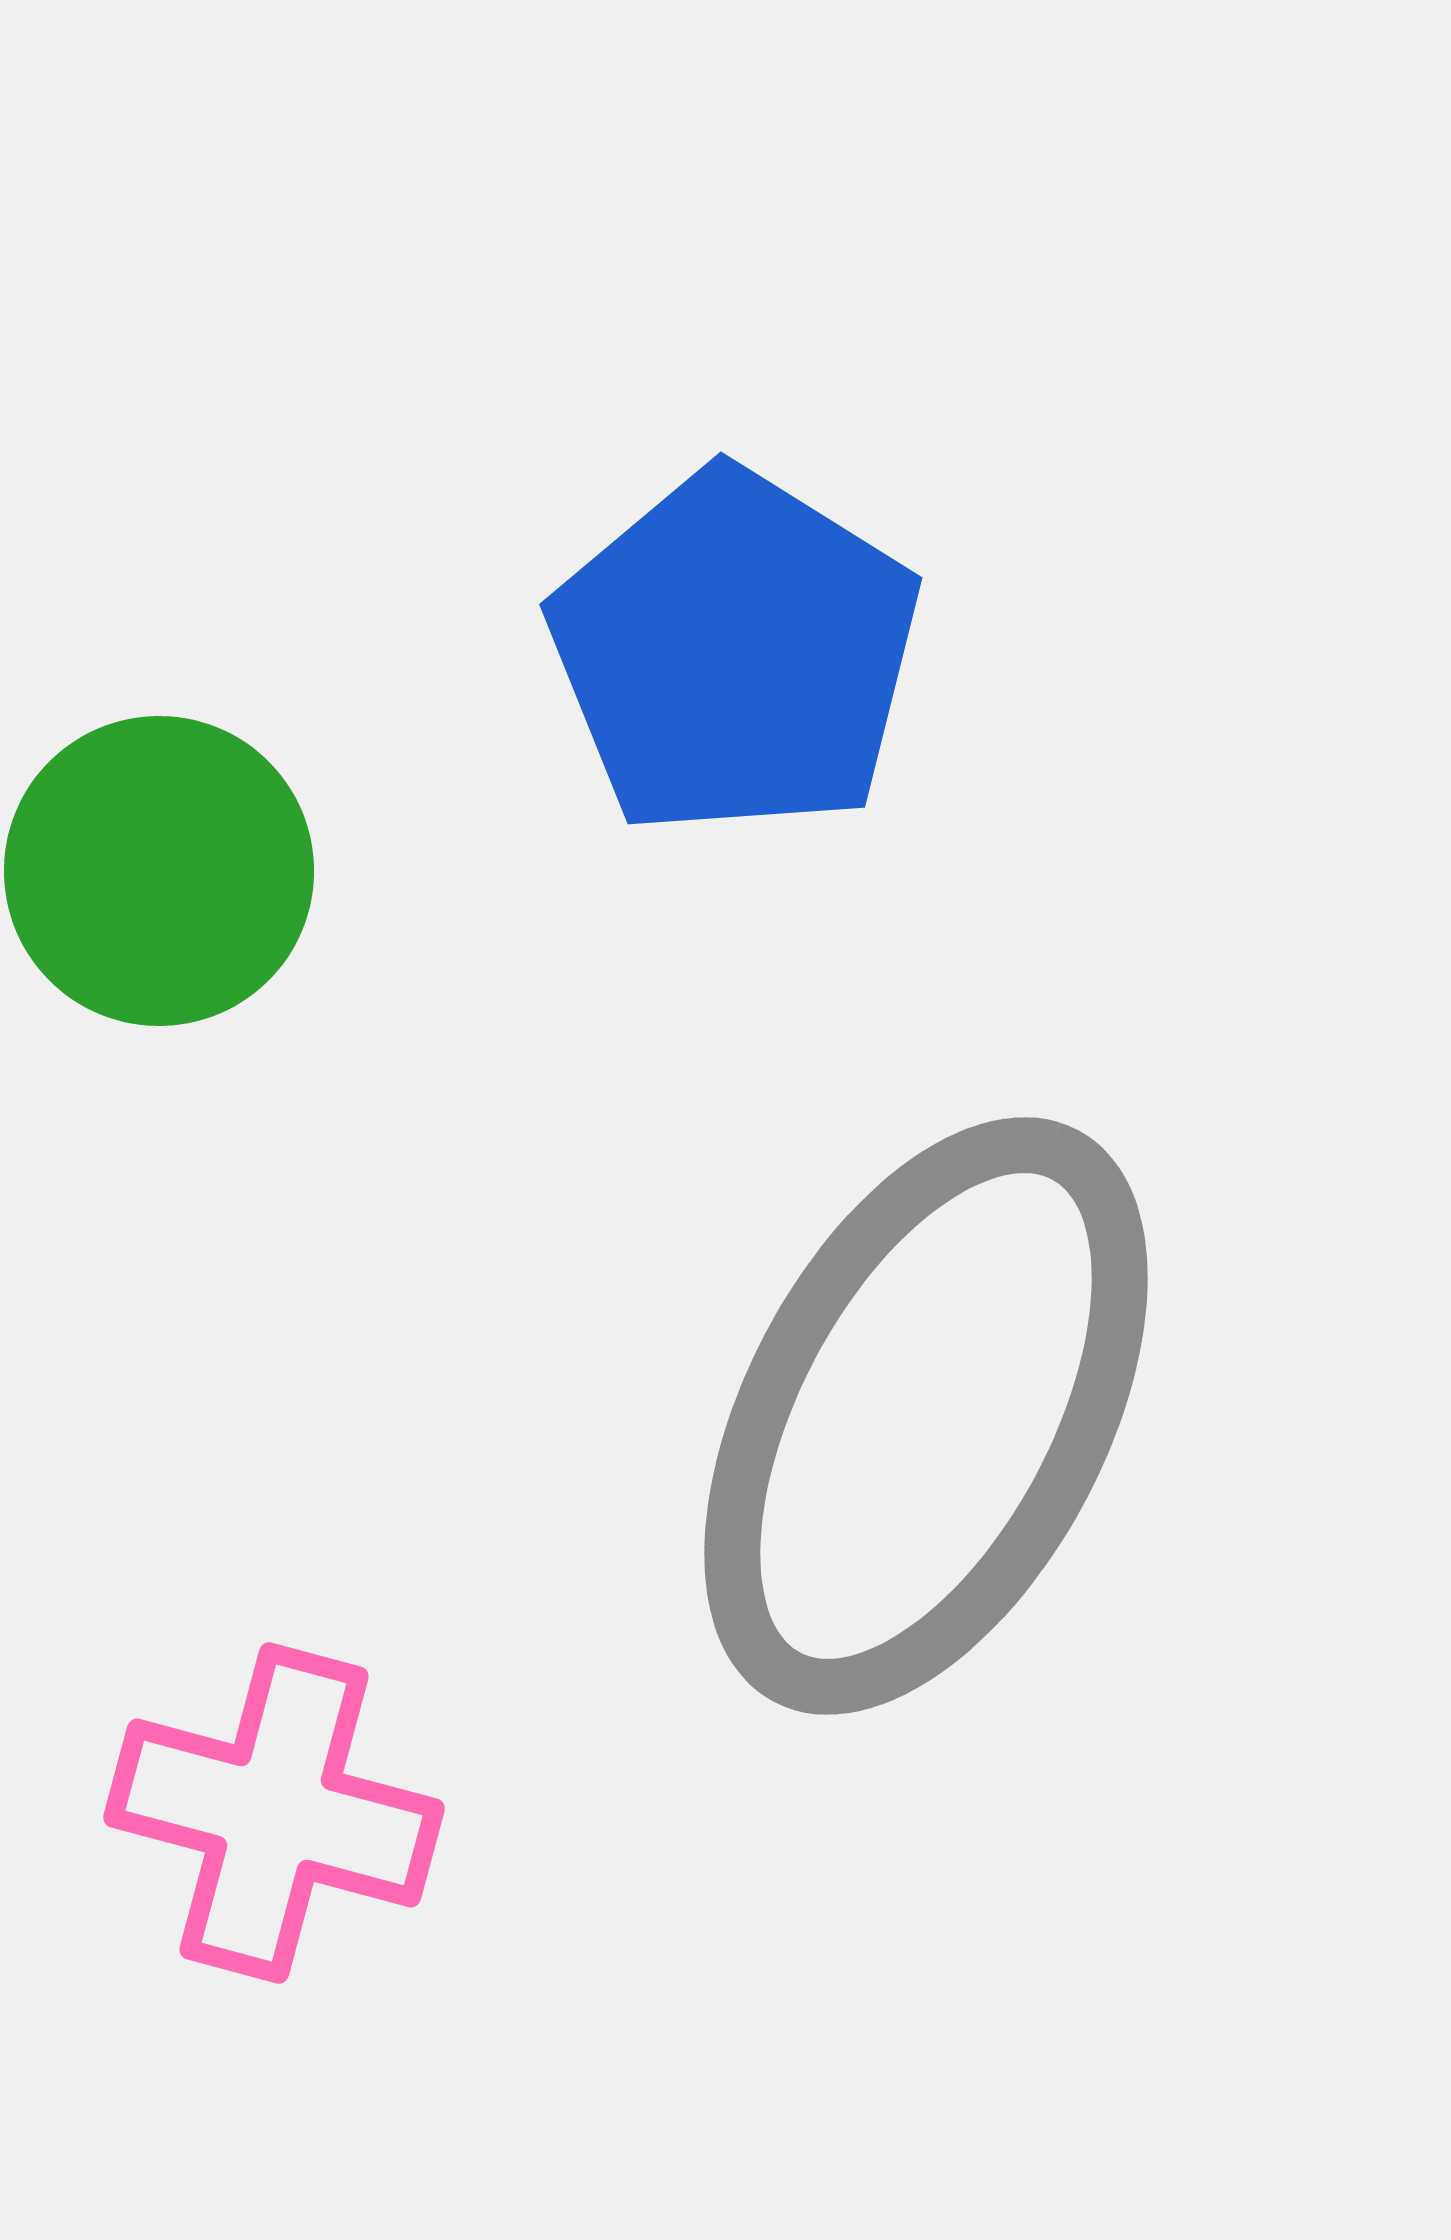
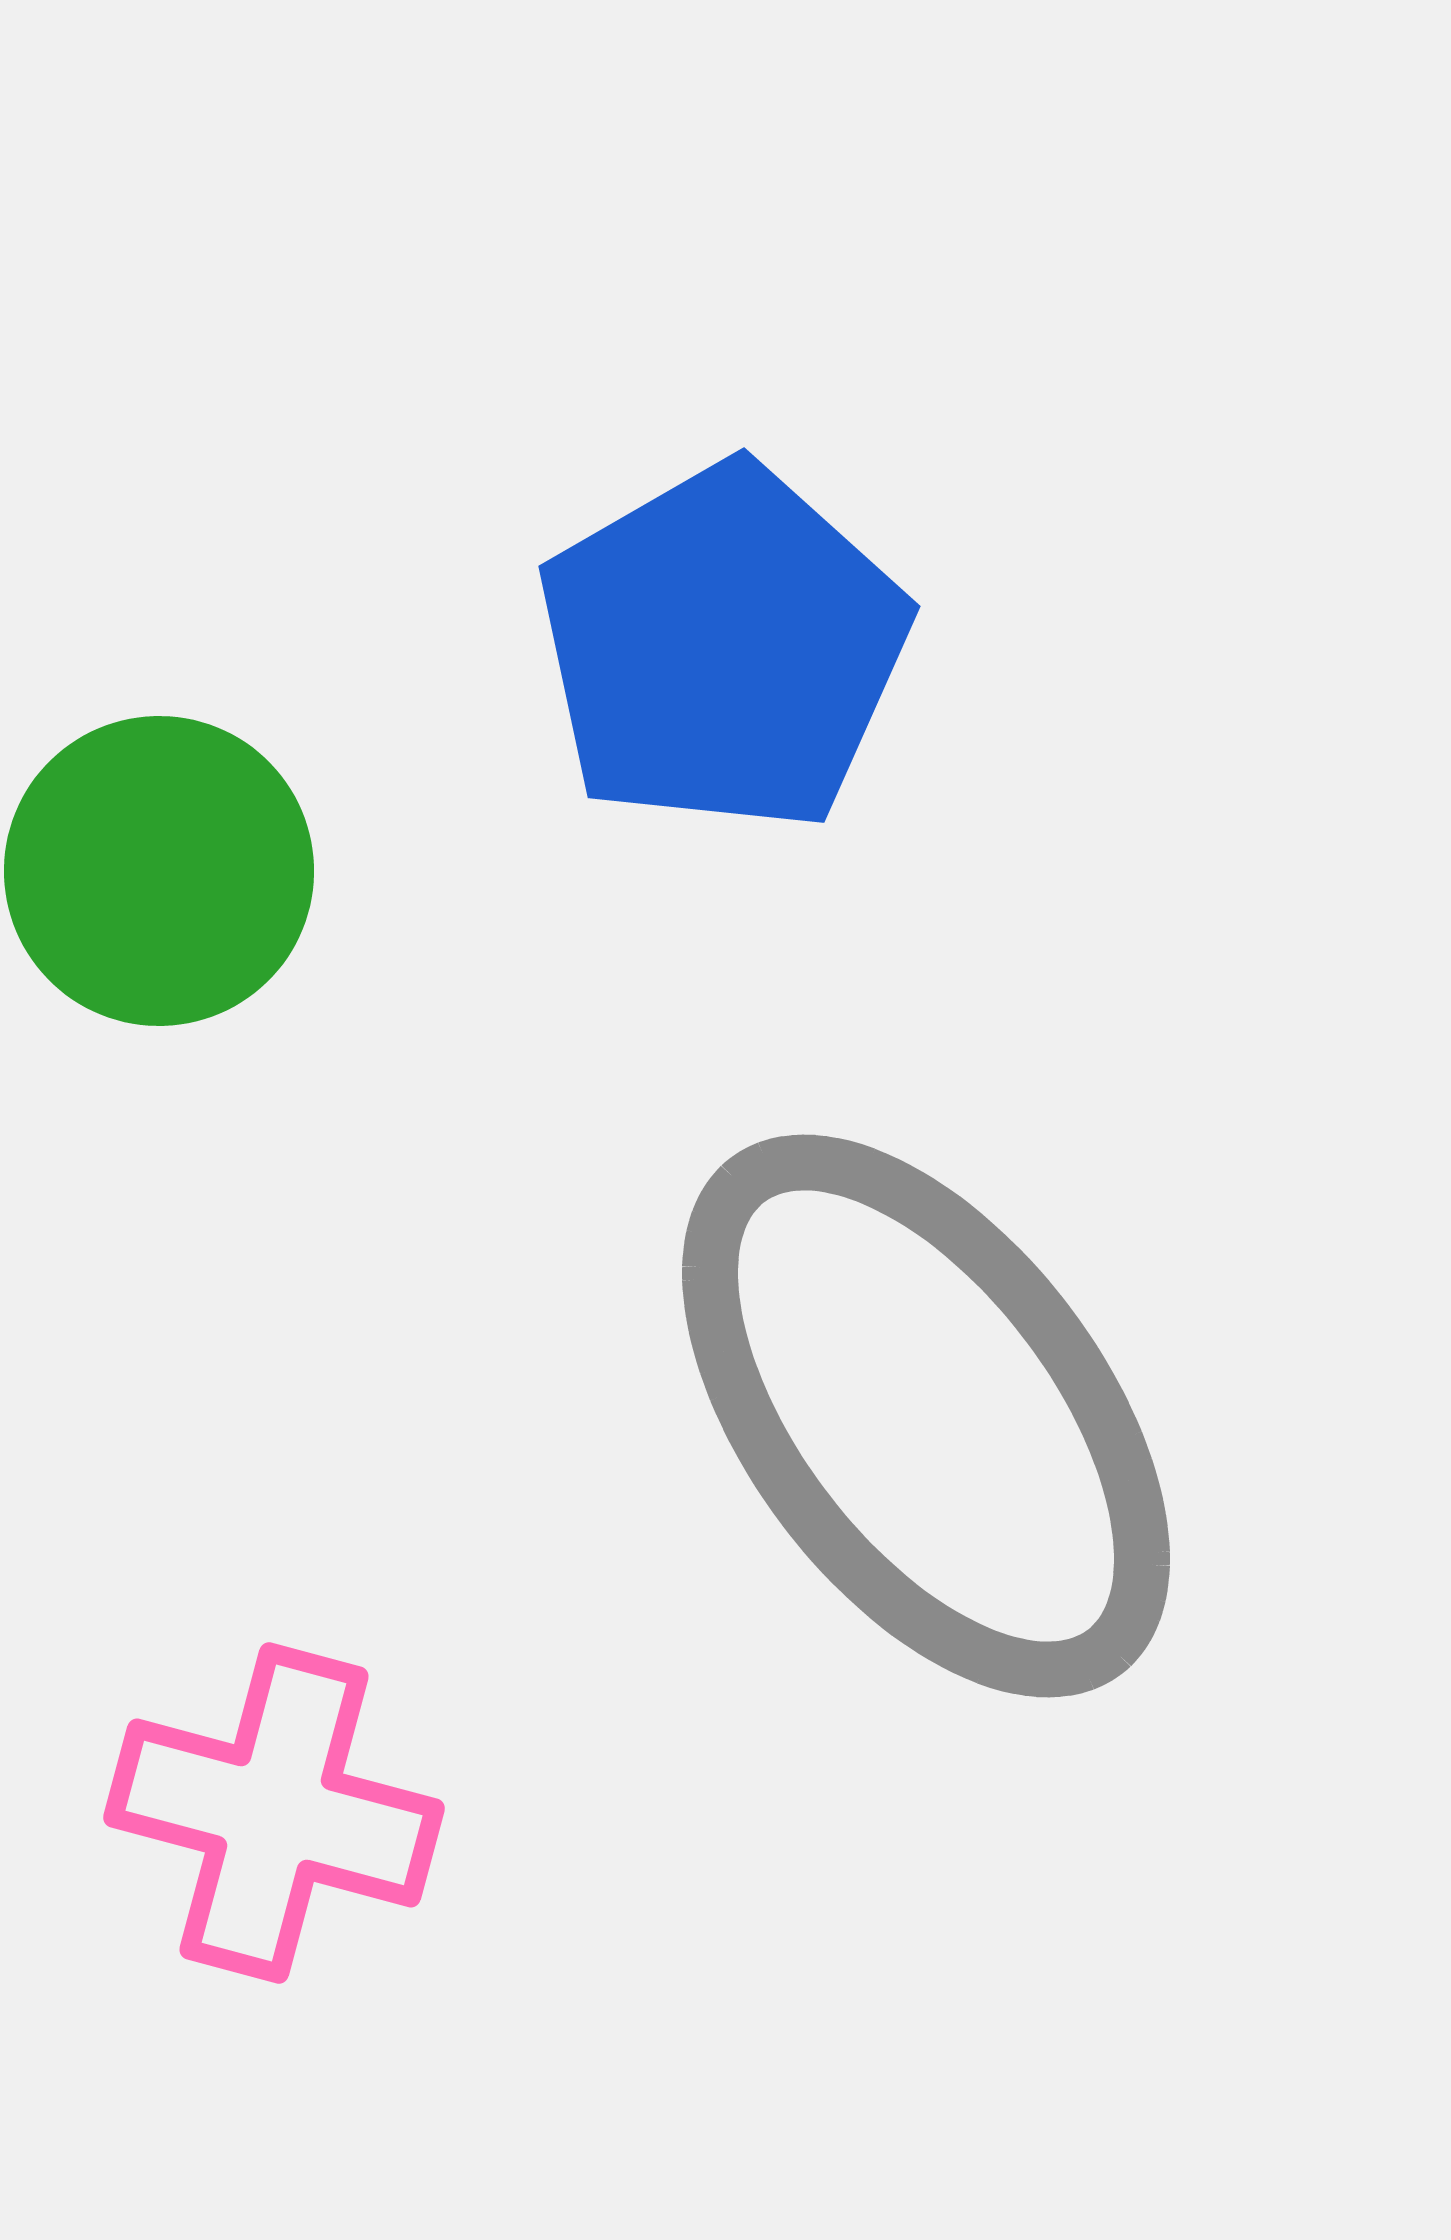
blue pentagon: moved 12 px left, 5 px up; rotated 10 degrees clockwise
gray ellipse: rotated 65 degrees counterclockwise
